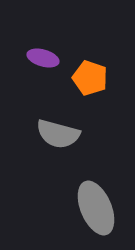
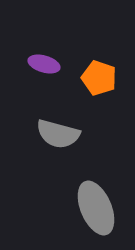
purple ellipse: moved 1 px right, 6 px down
orange pentagon: moved 9 px right
